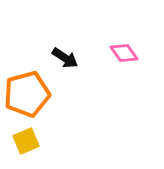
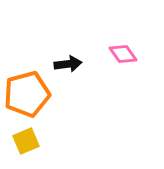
pink diamond: moved 1 px left, 1 px down
black arrow: moved 3 px right, 6 px down; rotated 40 degrees counterclockwise
